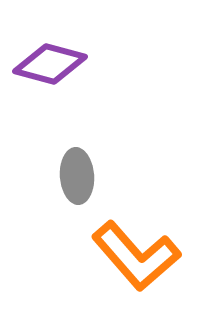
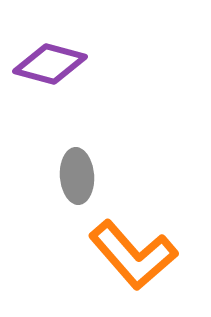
orange L-shape: moved 3 px left, 1 px up
